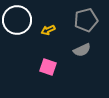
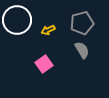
gray pentagon: moved 4 px left, 3 px down
gray semicircle: rotated 96 degrees counterclockwise
pink square: moved 4 px left, 3 px up; rotated 36 degrees clockwise
